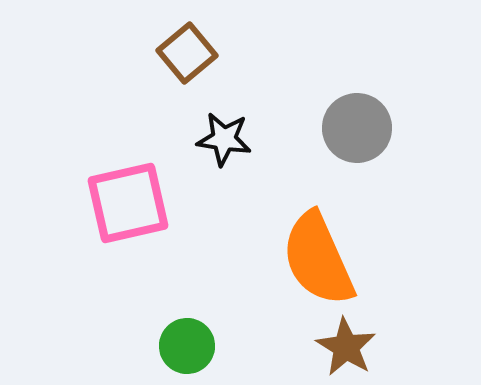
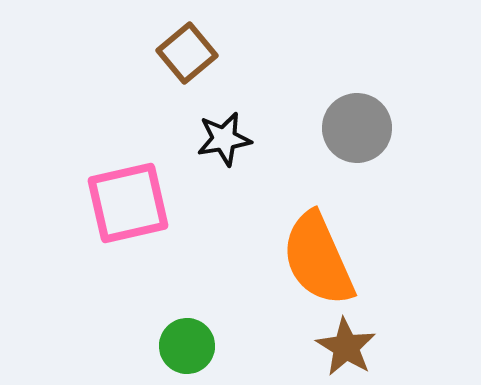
black star: rotated 18 degrees counterclockwise
